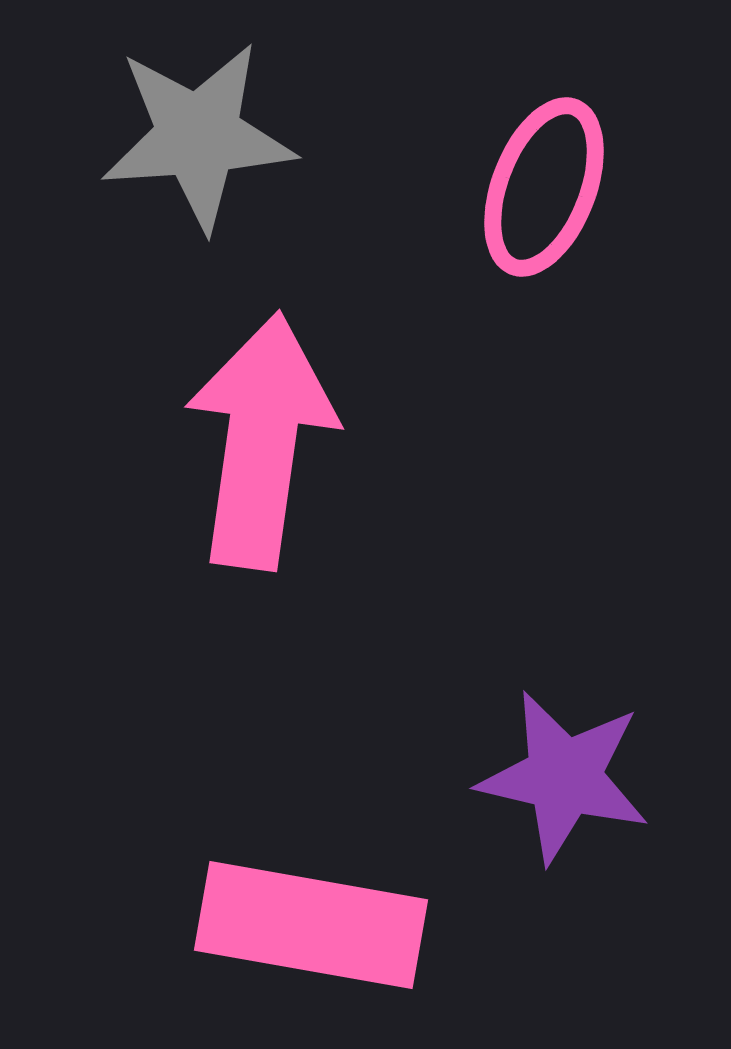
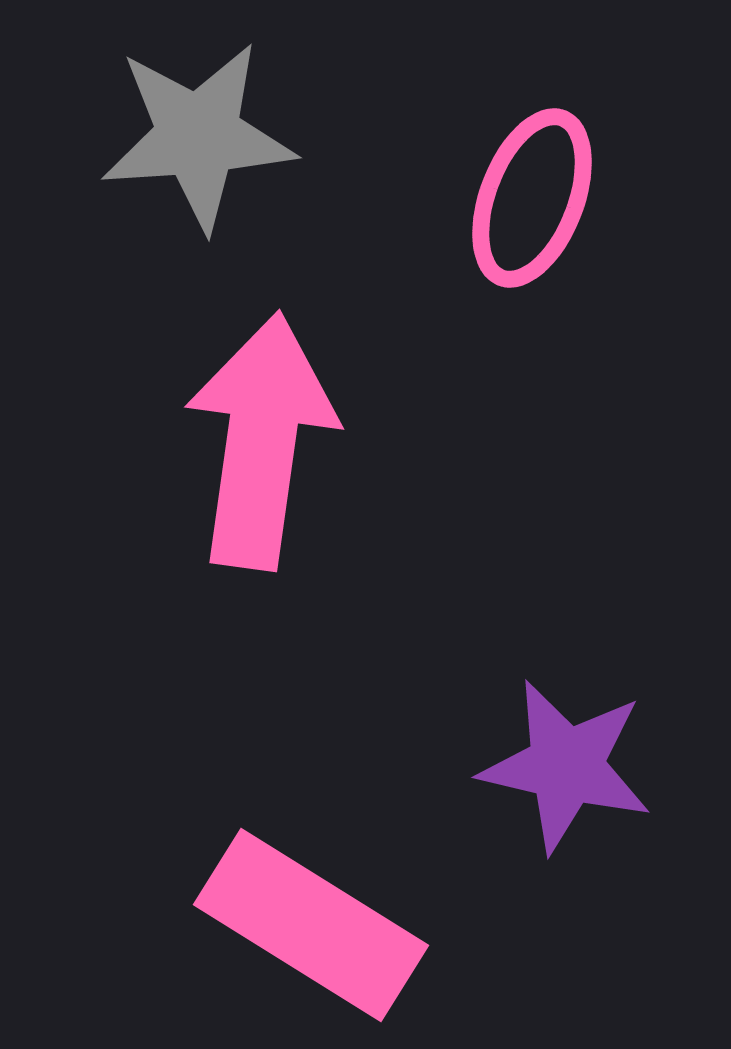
pink ellipse: moved 12 px left, 11 px down
purple star: moved 2 px right, 11 px up
pink rectangle: rotated 22 degrees clockwise
